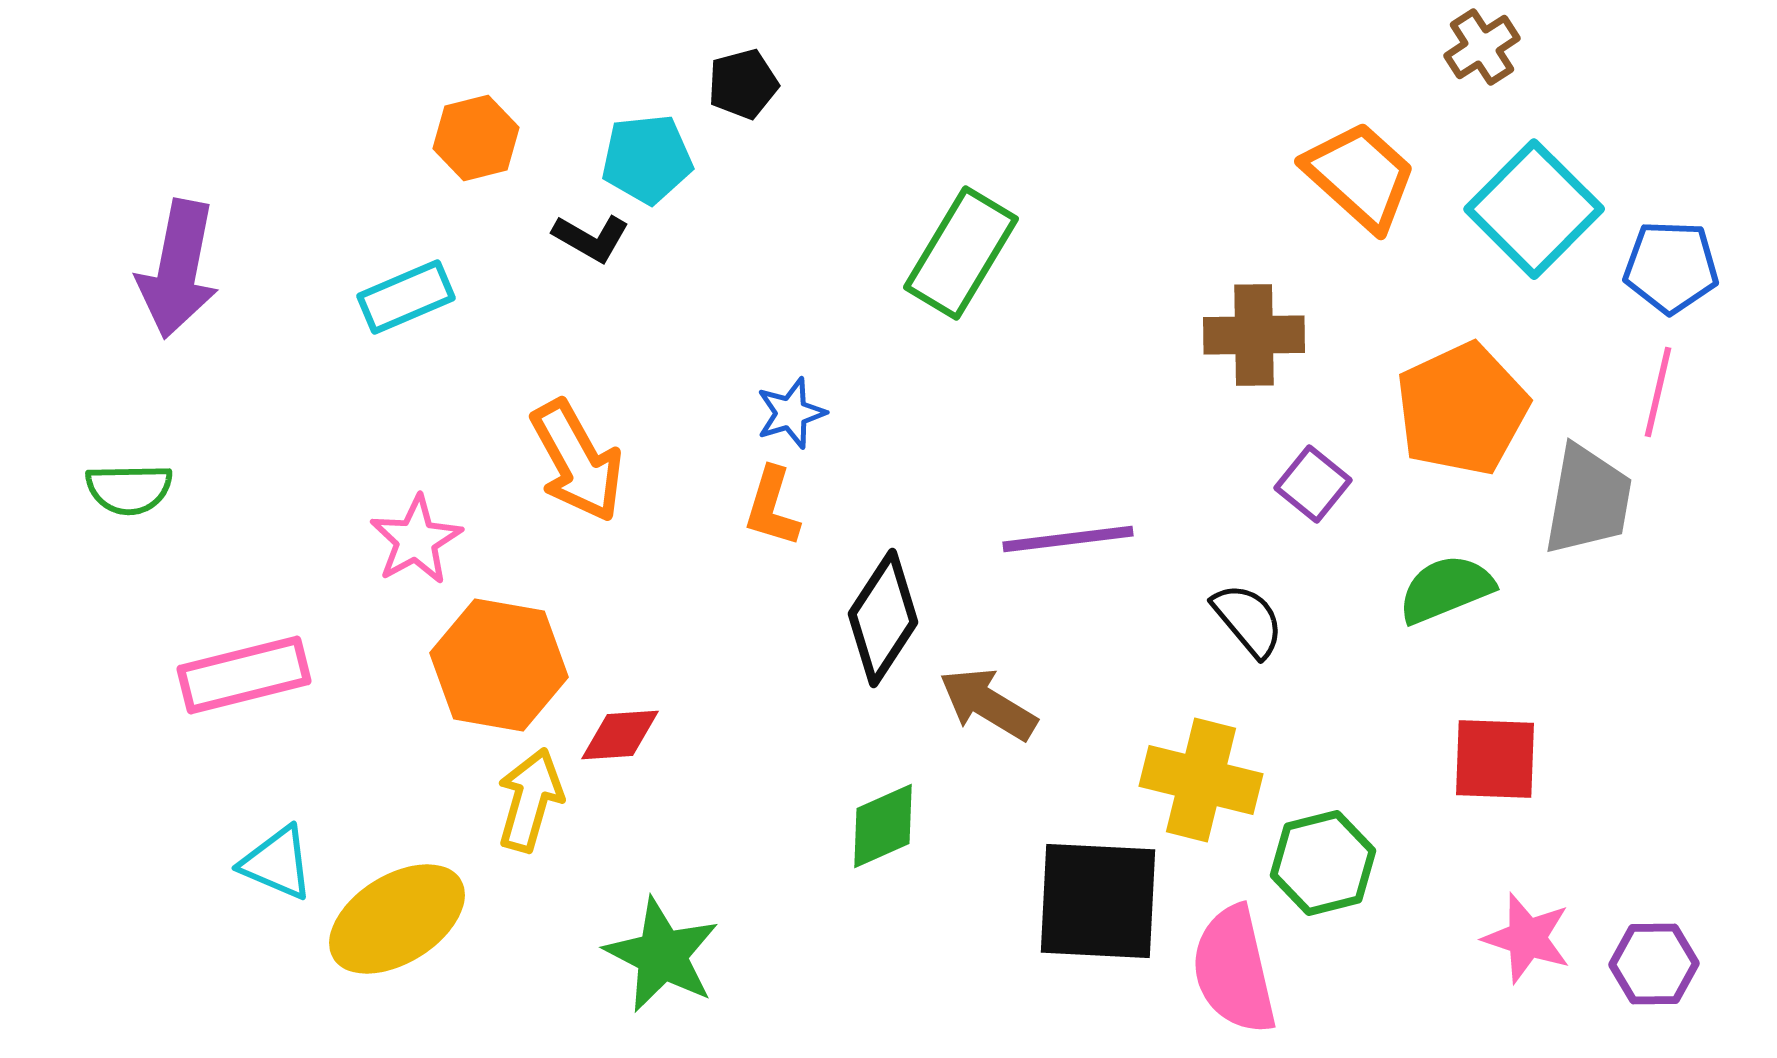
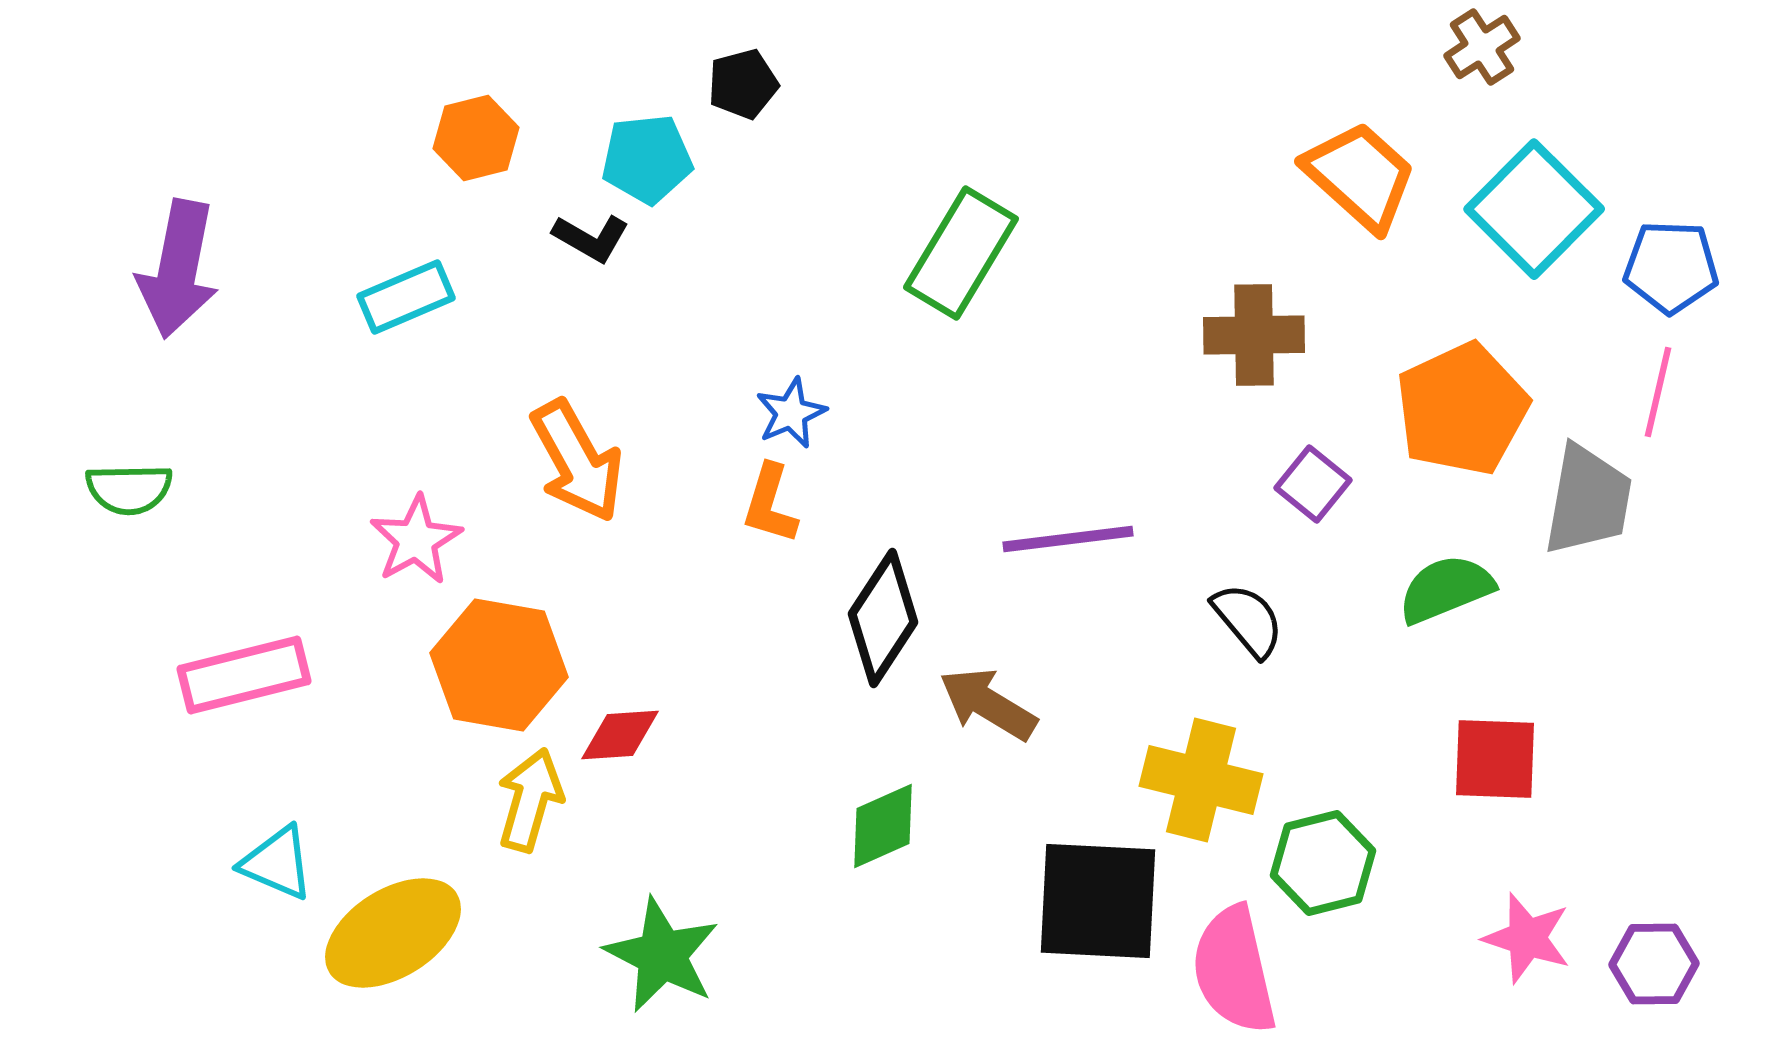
blue star at (791, 413): rotated 6 degrees counterclockwise
orange L-shape at (772, 507): moved 2 px left, 3 px up
yellow ellipse at (397, 919): moved 4 px left, 14 px down
